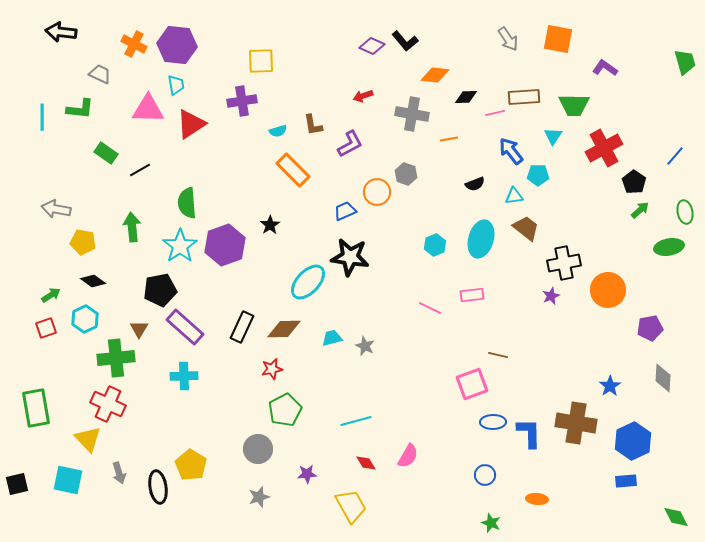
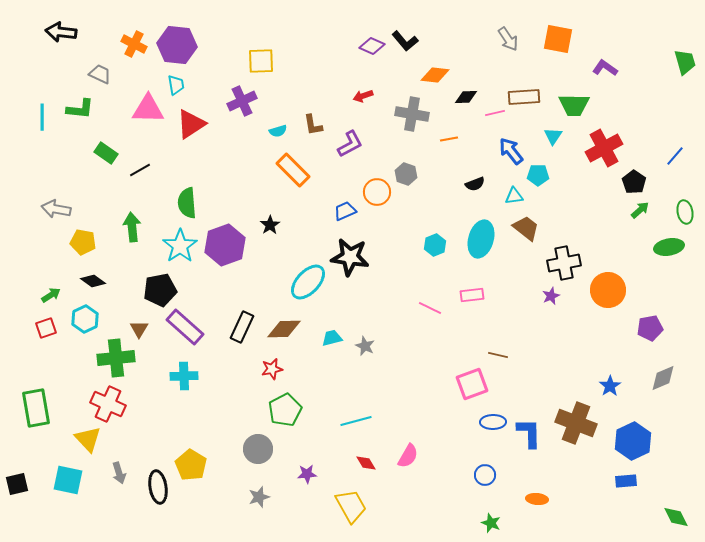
purple cross at (242, 101): rotated 16 degrees counterclockwise
gray diamond at (663, 378): rotated 64 degrees clockwise
brown cross at (576, 423): rotated 12 degrees clockwise
